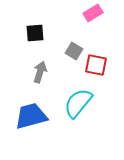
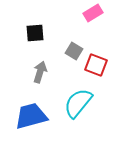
red square: rotated 10 degrees clockwise
